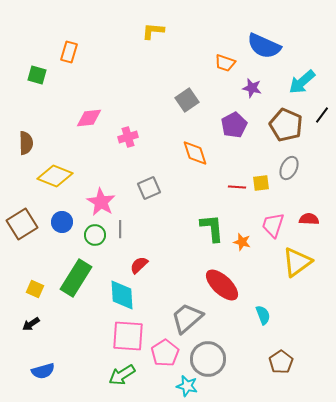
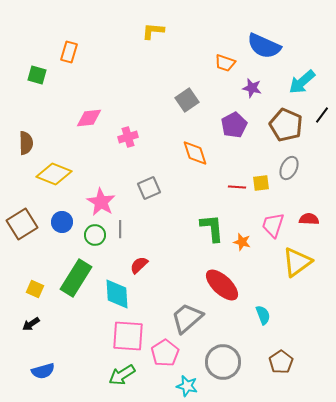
yellow diamond at (55, 176): moved 1 px left, 2 px up
cyan diamond at (122, 295): moved 5 px left, 1 px up
gray circle at (208, 359): moved 15 px right, 3 px down
